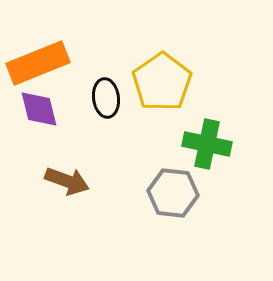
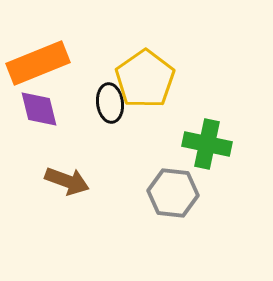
yellow pentagon: moved 17 px left, 3 px up
black ellipse: moved 4 px right, 5 px down
